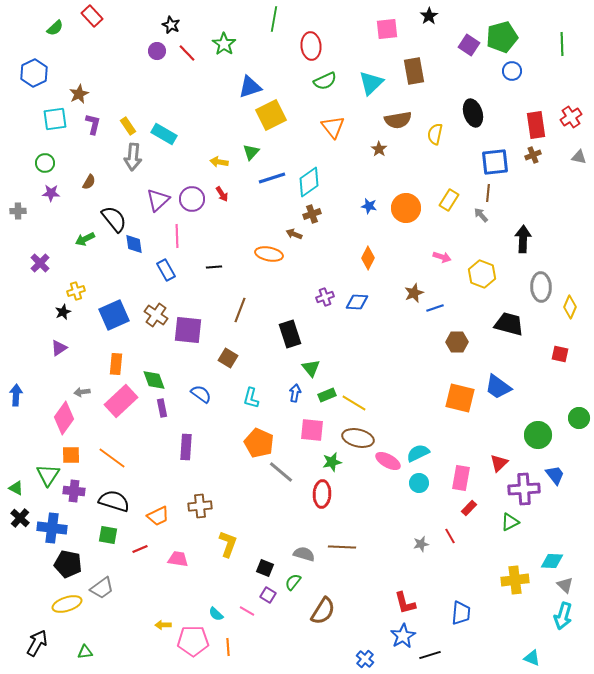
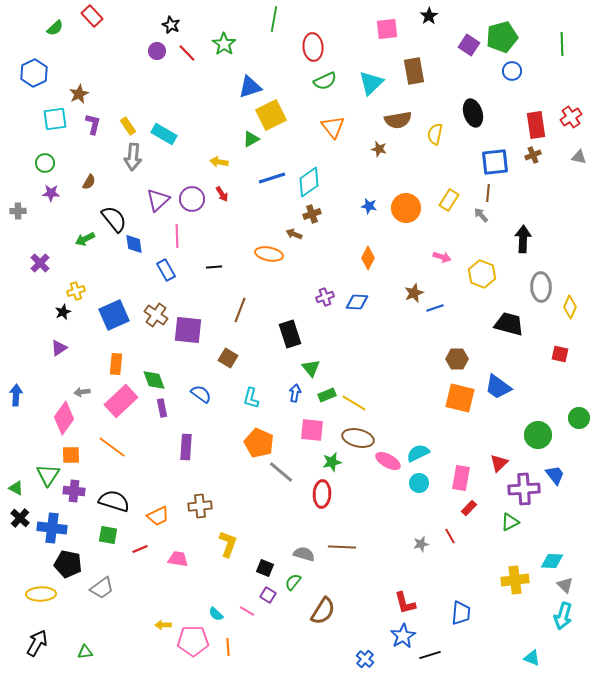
red ellipse at (311, 46): moved 2 px right, 1 px down
brown star at (379, 149): rotated 21 degrees counterclockwise
green triangle at (251, 152): moved 13 px up; rotated 18 degrees clockwise
brown hexagon at (457, 342): moved 17 px down
orange line at (112, 458): moved 11 px up
yellow ellipse at (67, 604): moved 26 px left, 10 px up; rotated 16 degrees clockwise
